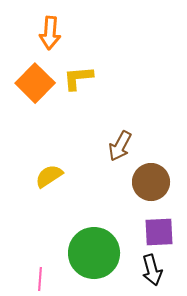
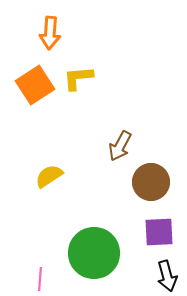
orange square: moved 2 px down; rotated 12 degrees clockwise
black arrow: moved 15 px right, 6 px down
